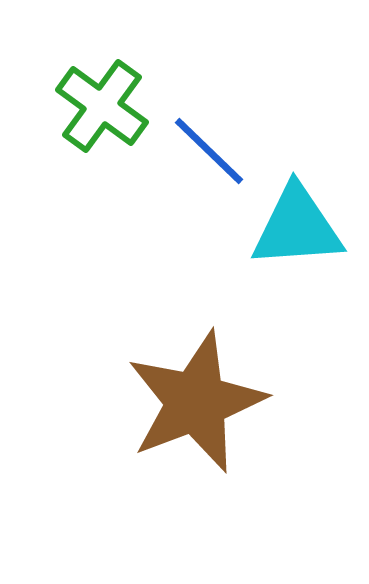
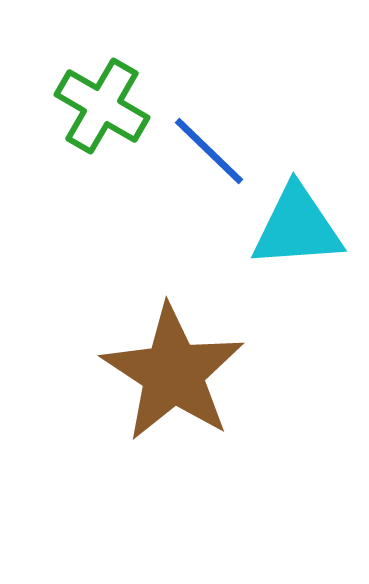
green cross: rotated 6 degrees counterclockwise
brown star: moved 23 px left, 29 px up; rotated 18 degrees counterclockwise
